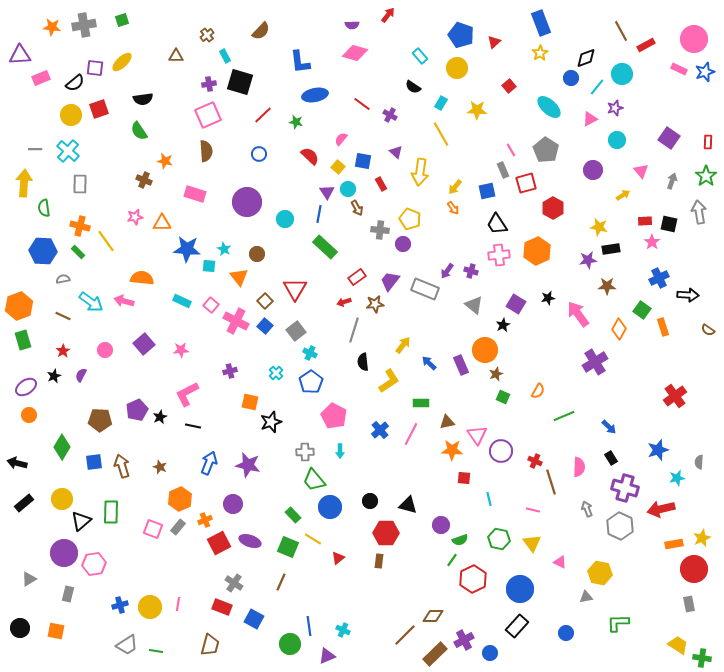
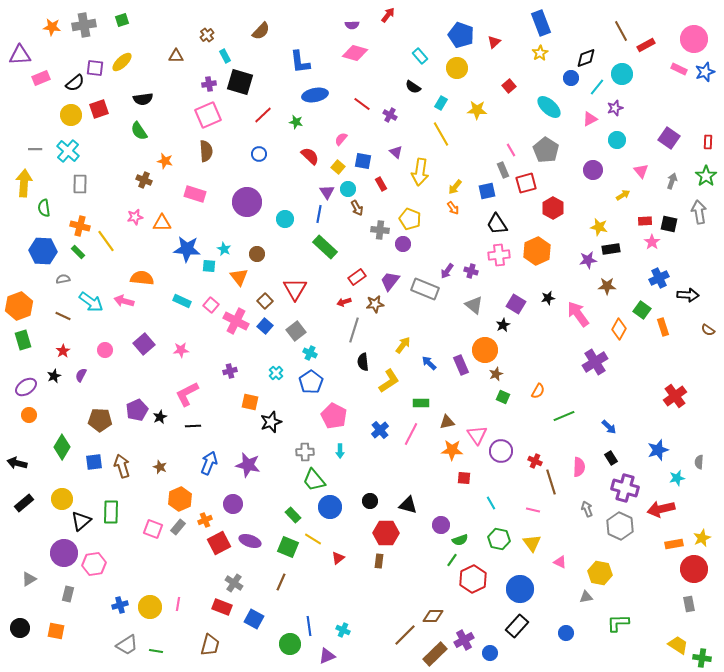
black line at (193, 426): rotated 14 degrees counterclockwise
cyan line at (489, 499): moved 2 px right, 4 px down; rotated 16 degrees counterclockwise
